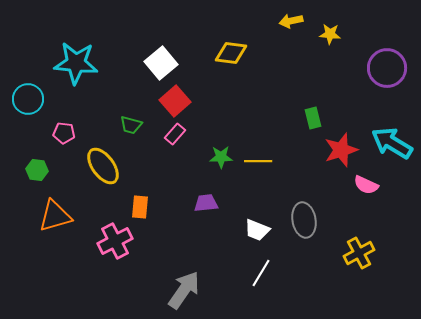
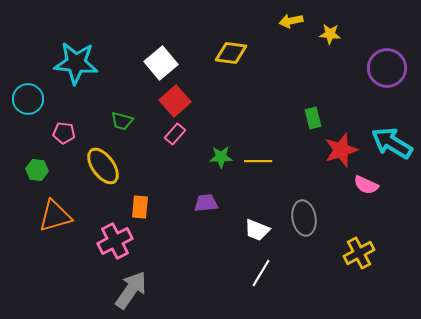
green trapezoid: moved 9 px left, 4 px up
gray ellipse: moved 2 px up
gray arrow: moved 53 px left
